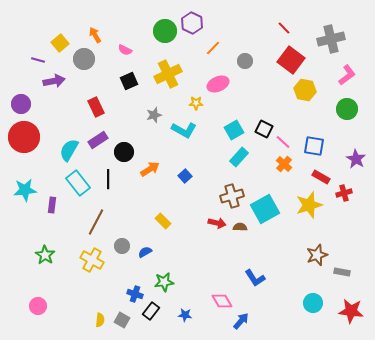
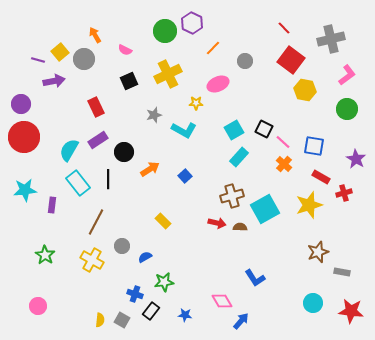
yellow square at (60, 43): moved 9 px down
blue semicircle at (145, 252): moved 5 px down
brown star at (317, 255): moved 1 px right, 3 px up
